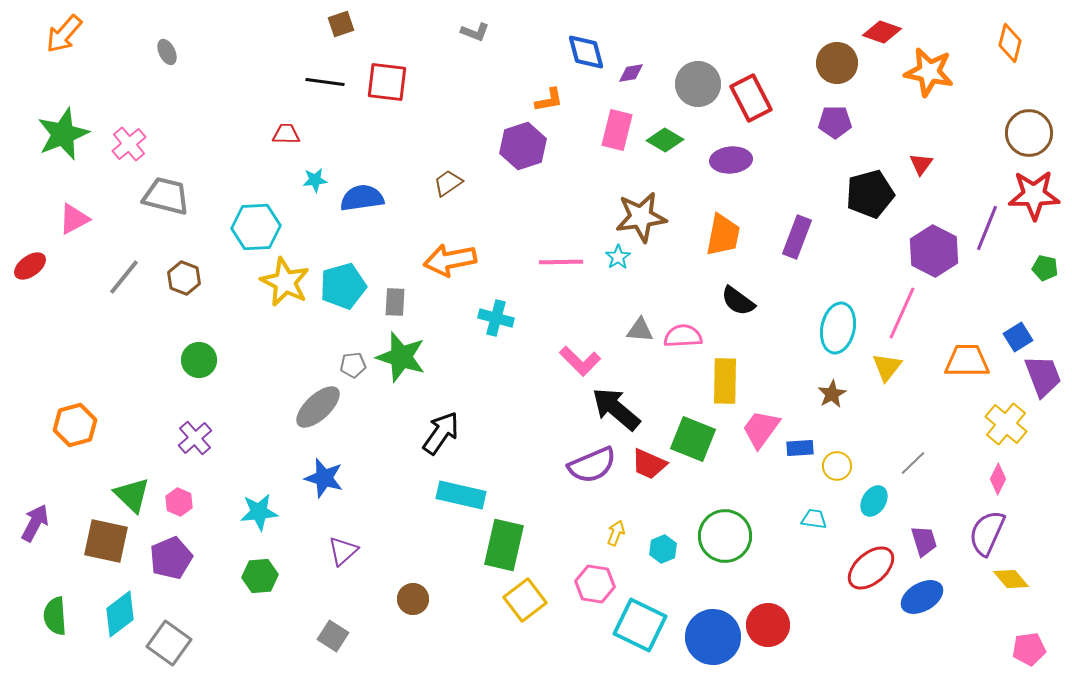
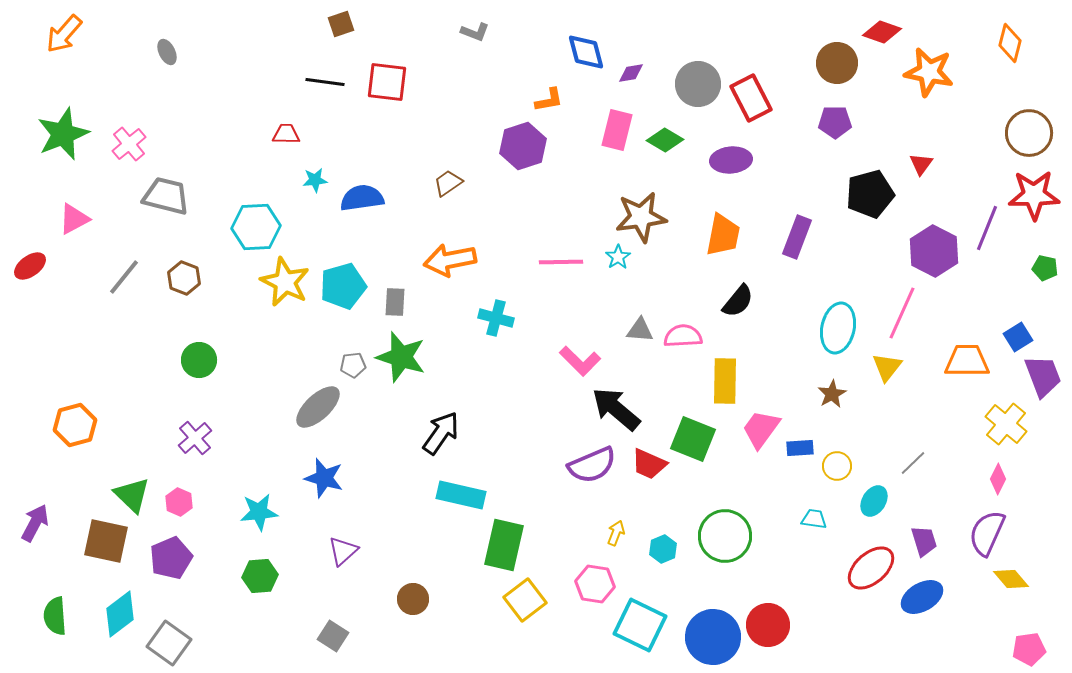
black semicircle at (738, 301): rotated 87 degrees counterclockwise
